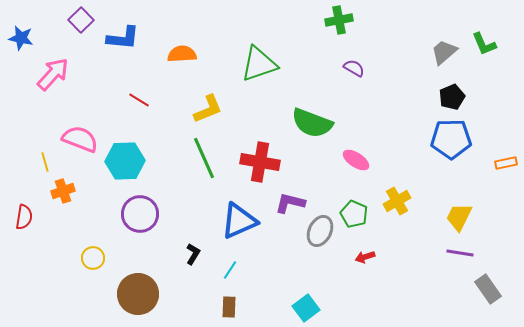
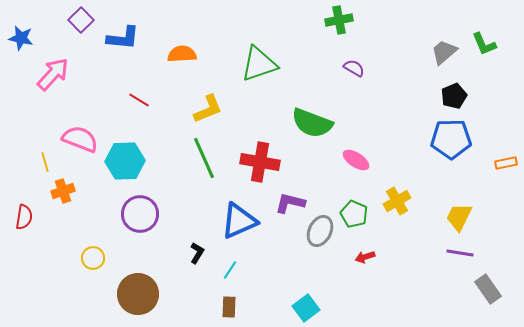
black pentagon: moved 2 px right, 1 px up
black L-shape: moved 4 px right, 1 px up
